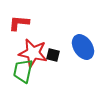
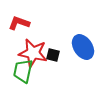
red L-shape: rotated 15 degrees clockwise
